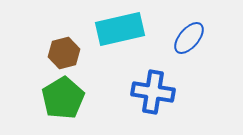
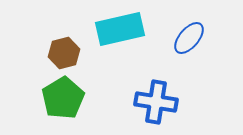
blue cross: moved 3 px right, 10 px down
